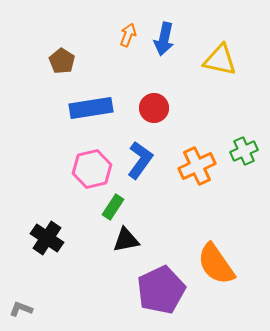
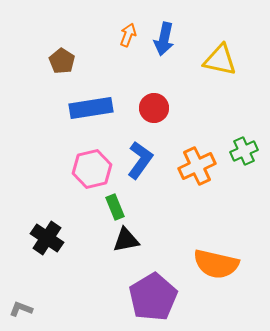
green rectangle: moved 2 px right; rotated 55 degrees counterclockwise
orange semicircle: rotated 42 degrees counterclockwise
purple pentagon: moved 8 px left, 7 px down; rotated 6 degrees counterclockwise
